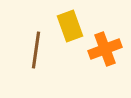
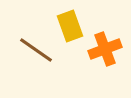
brown line: rotated 63 degrees counterclockwise
